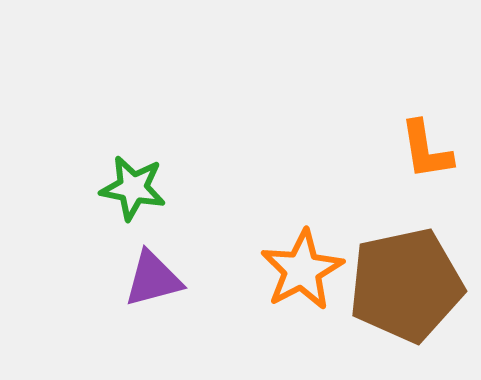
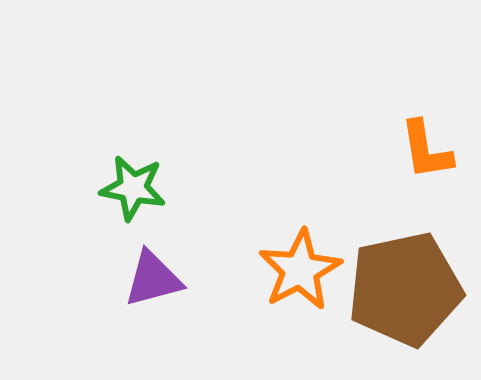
orange star: moved 2 px left
brown pentagon: moved 1 px left, 4 px down
